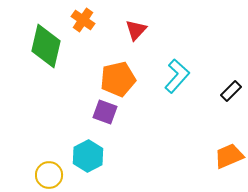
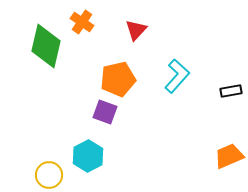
orange cross: moved 1 px left, 2 px down
black rectangle: rotated 35 degrees clockwise
